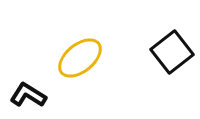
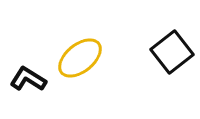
black L-shape: moved 16 px up
